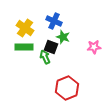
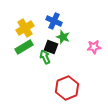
yellow cross: rotated 24 degrees clockwise
green rectangle: rotated 30 degrees counterclockwise
